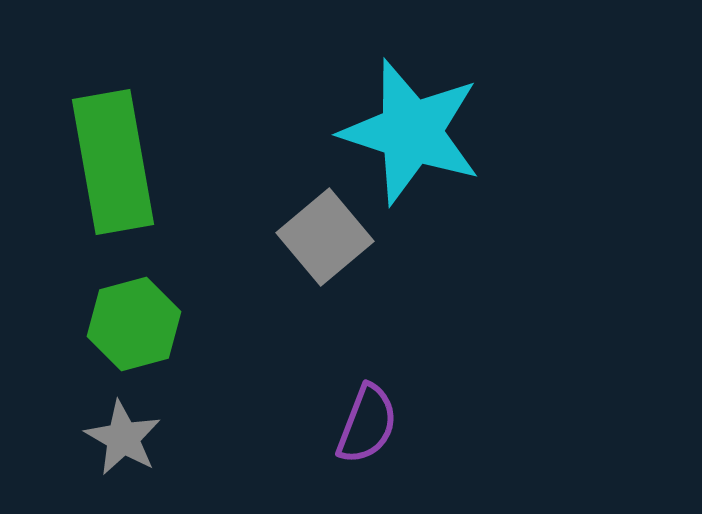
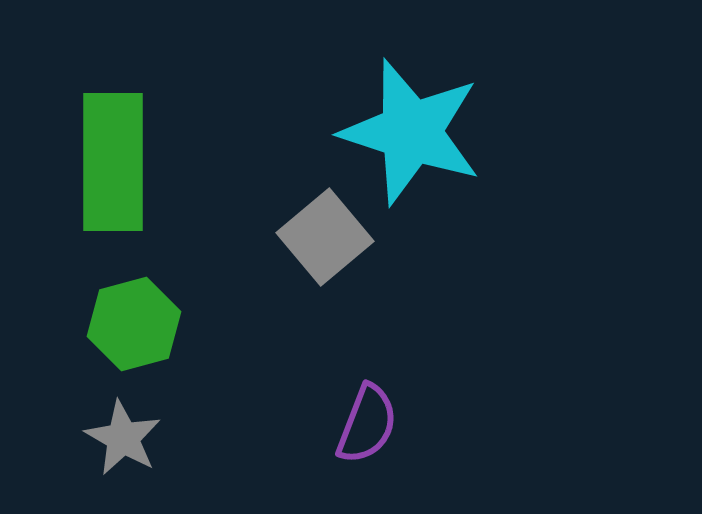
green rectangle: rotated 10 degrees clockwise
